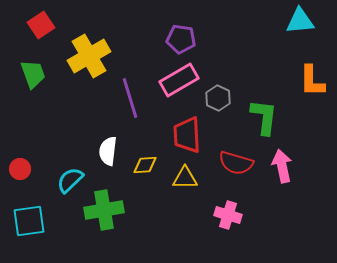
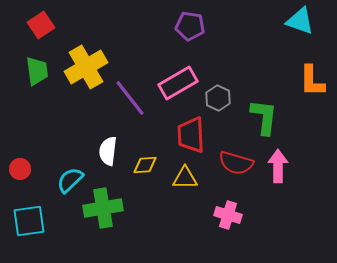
cyan triangle: rotated 24 degrees clockwise
purple pentagon: moved 9 px right, 13 px up
yellow cross: moved 3 px left, 11 px down
green trapezoid: moved 4 px right, 3 px up; rotated 12 degrees clockwise
pink rectangle: moved 1 px left, 3 px down
purple line: rotated 21 degrees counterclockwise
red trapezoid: moved 4 px right
pink arrow: moved 4 px left; rotated 12 degrees clockwise
green cross: moved 1 px left, 2 px up
